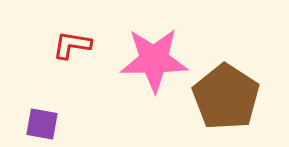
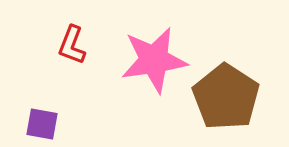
red L-shape: rotated 78 degrees counterclockwise
pink star: rotated 8 degrees counterclockwise
